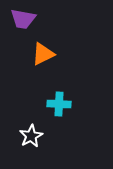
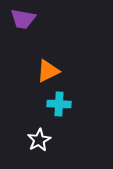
orange triangle: moved 5 px right, 17 px down
white star: moved 8 px right, 4 px down
